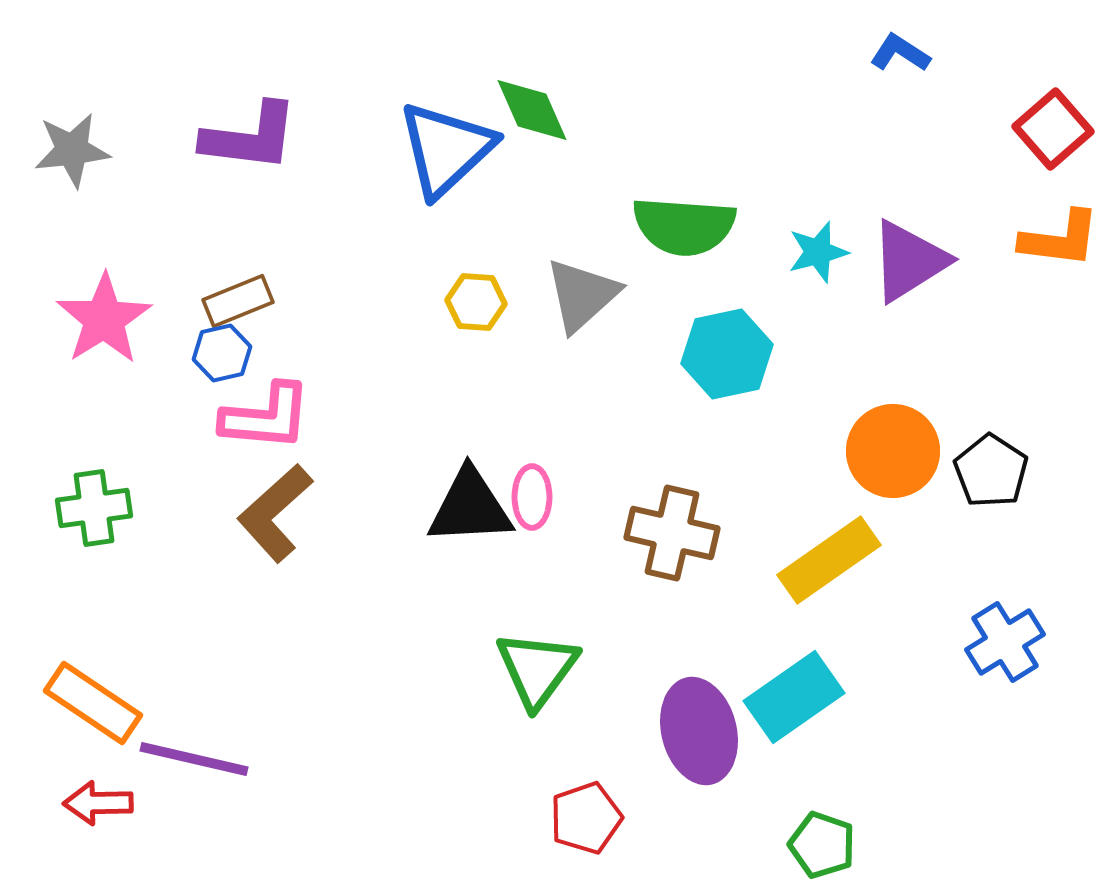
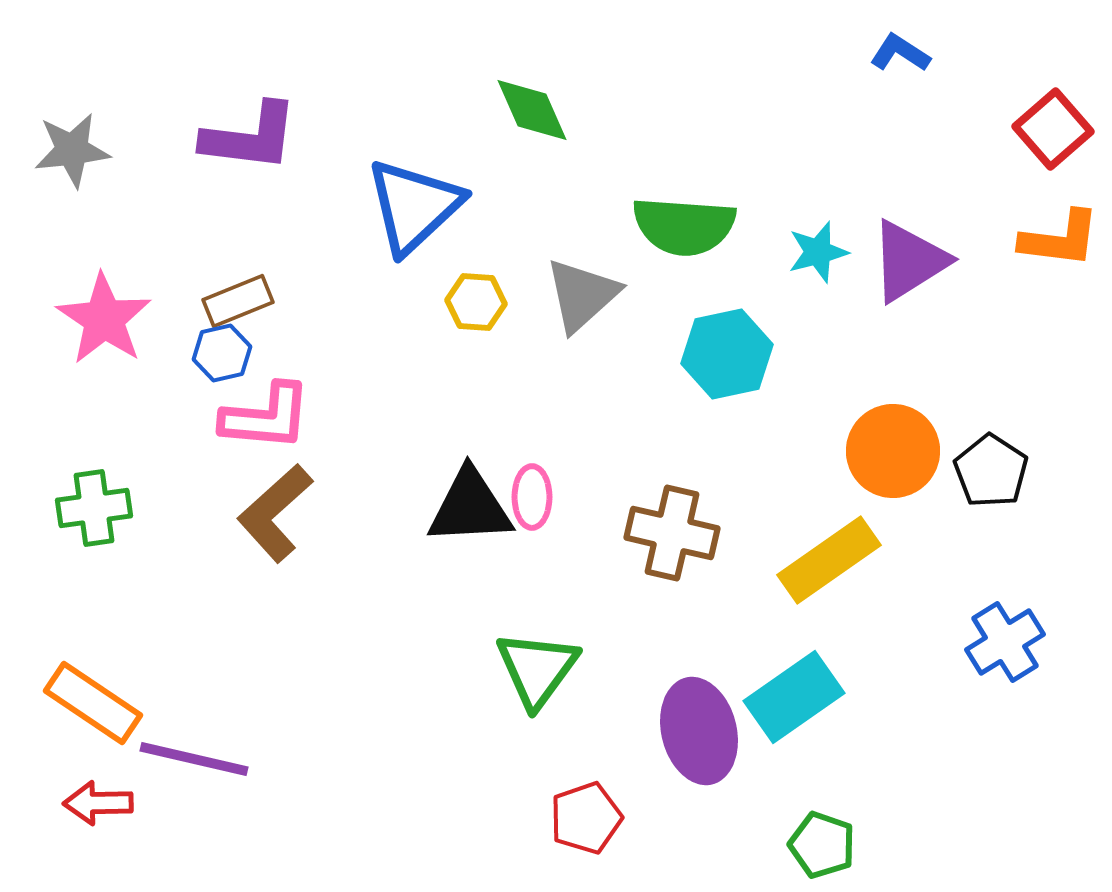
blue triangle: moved 32 px left, 57 px down
pink star: rotated 6 degrees counterclockwise
